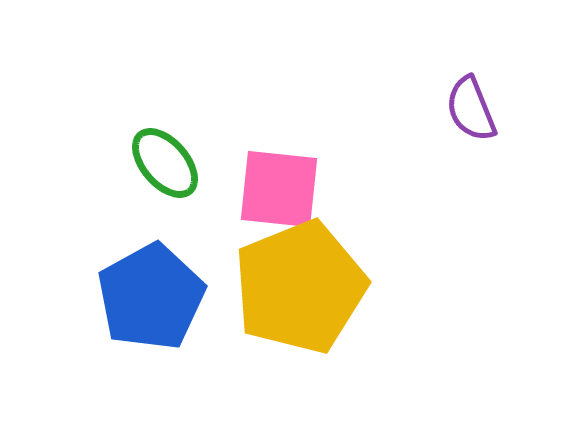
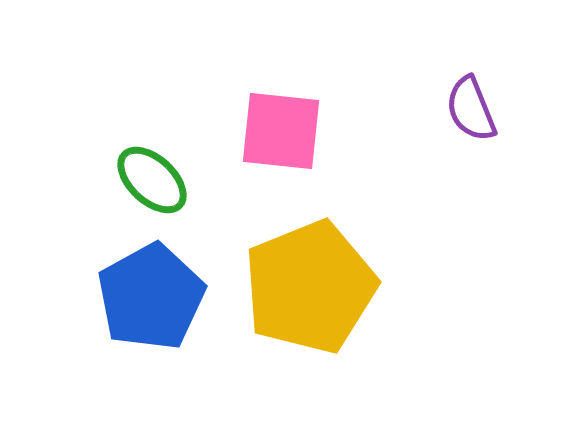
green ellipse: moved 13 px left, 17 px down; rotated 6 degrees counterclockwise
pink square: moved 2 px right, 58 px up
yellow pentagon: moved 10 px right
